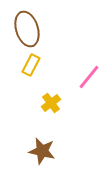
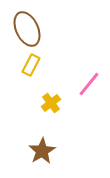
brown ellipse: rotated 8 degrees counterclockwise
pink line: moved 7 px down
brown star: rotated 28 degrees clockwise
